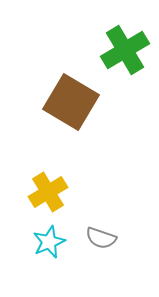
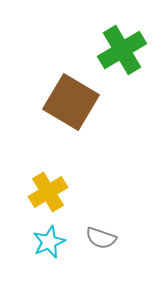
green cross: moved 3 px left
